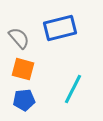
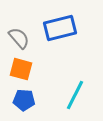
orange square: moved 2 px left
cyan line: moved 2 px right, 6 px down
blue pentagon: rotated 10 degrees clockwise
